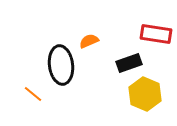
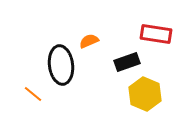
black rectangle: moved 2 px left, 1 px up
